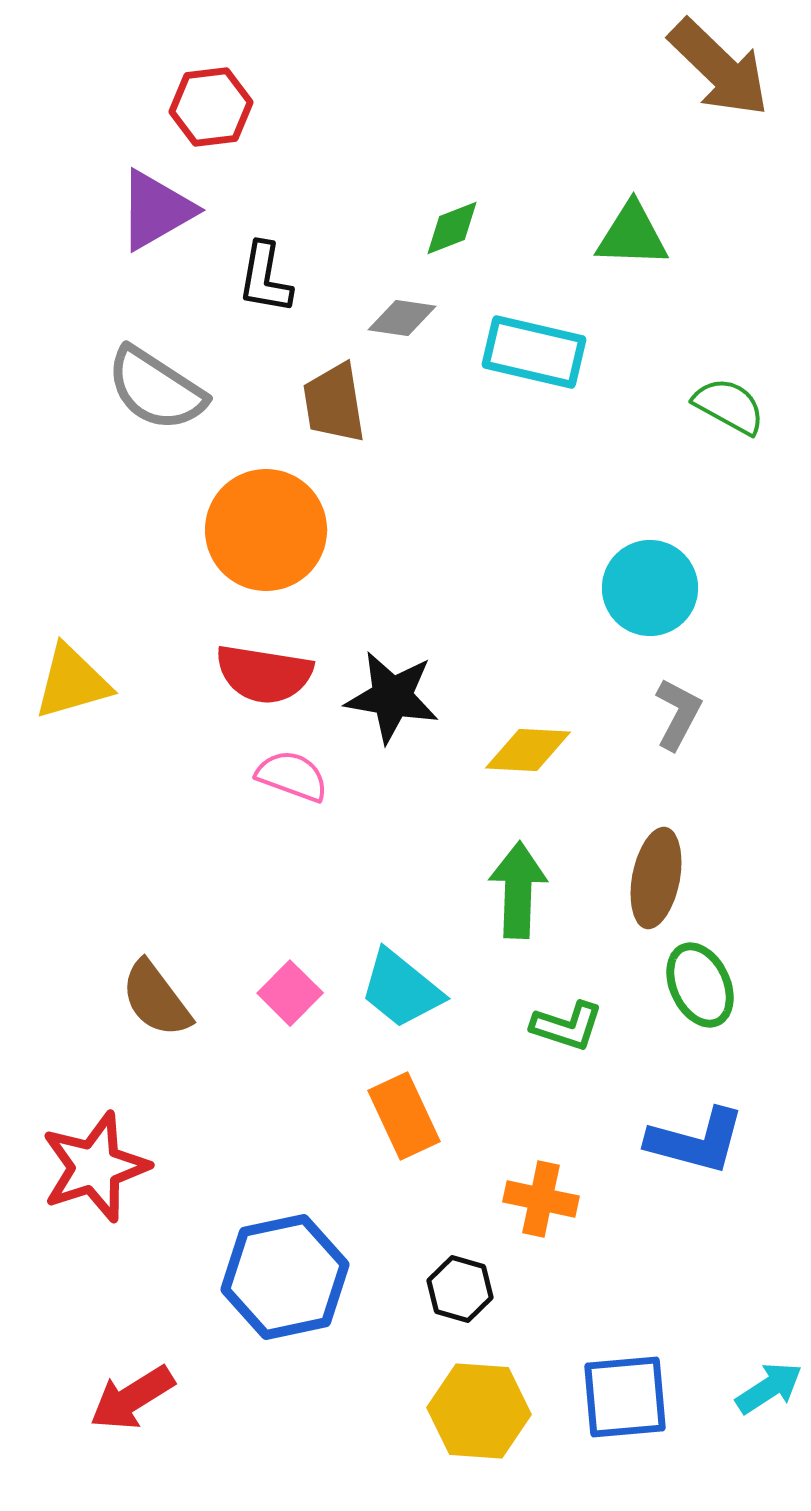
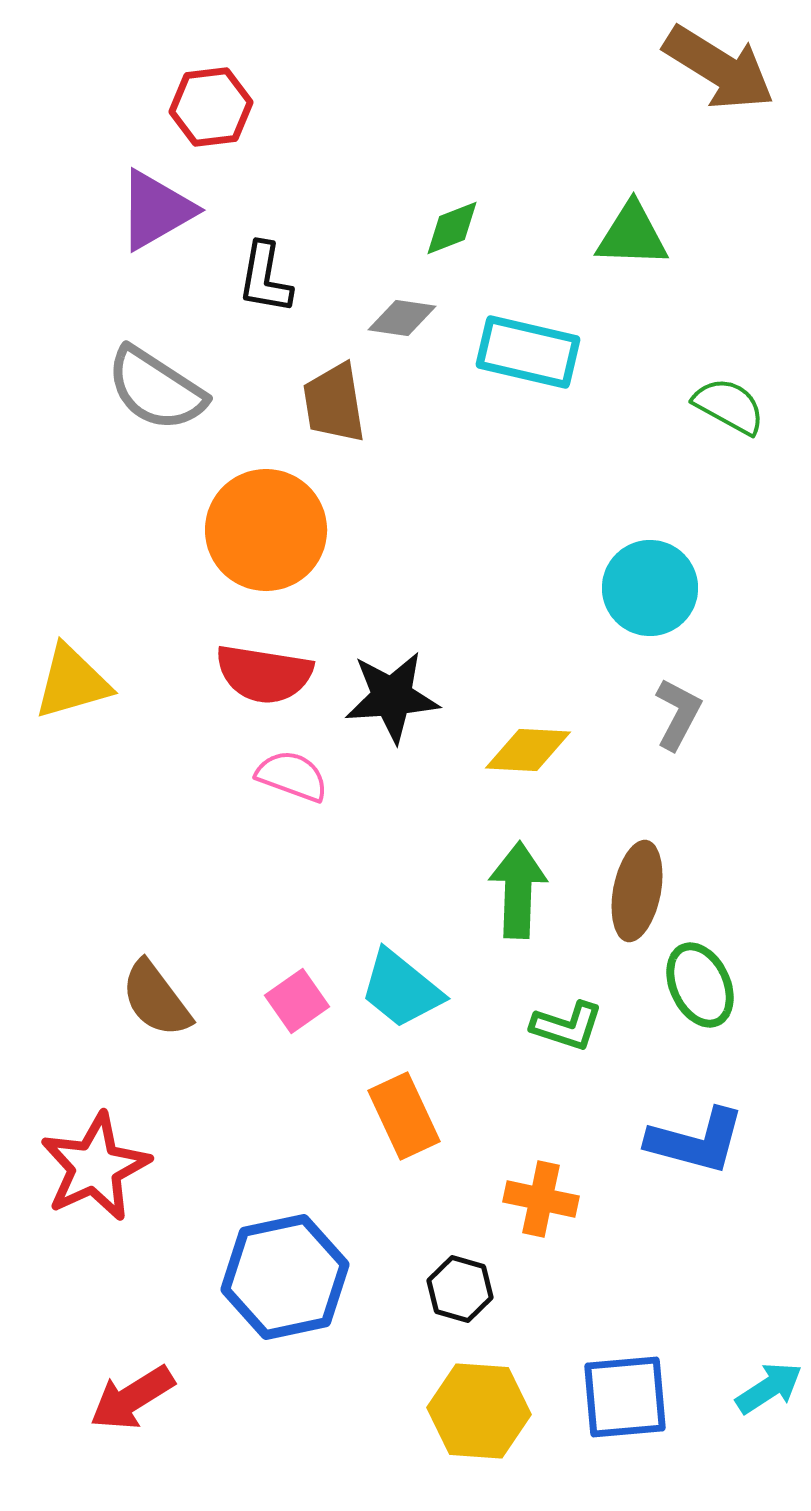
brown arrow: rotated 12 degrees counterclockwise
cyan rectangle: moved 6 px left
black star: rotated 14 degrees counterclockwise
brown ellipse: moved 19 px left, 13 px down
pink square: moved 7 px right, 8 px down; rotated 10 degrees clockwise
red star: rotated 7 degrees counterclockwise
